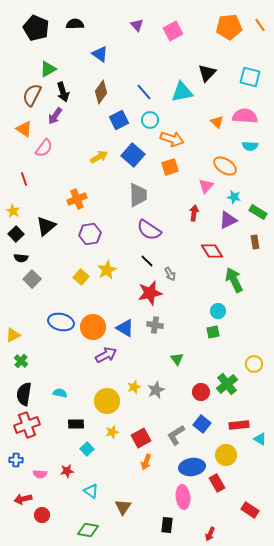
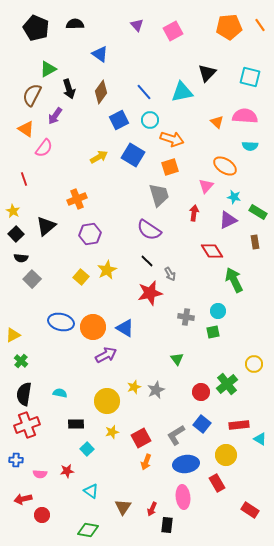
black arrow at (63, 92): moved 6 px right, 3 px up
orange triangle at (24, 129): moved 2 px right
blue square at (133, 155): rotated 10 degrees counterclockwise
gray trapezoid at (138, 195): moved 21 px right; rotated 15 degrees counterclockwise
gray cross at (155, 325): moved 31 px right, 8 px up
blue ellipse at (192, 467): moved 6 px left, 3 px up
red arrow at (210, 534): moved 58 px left, 25 px up
